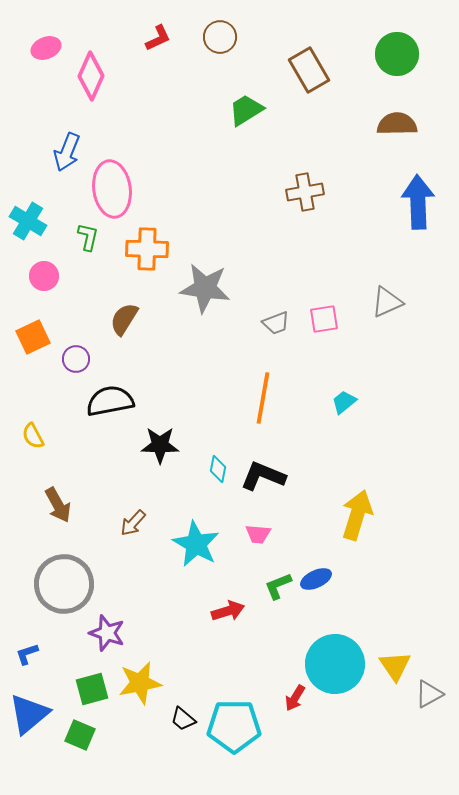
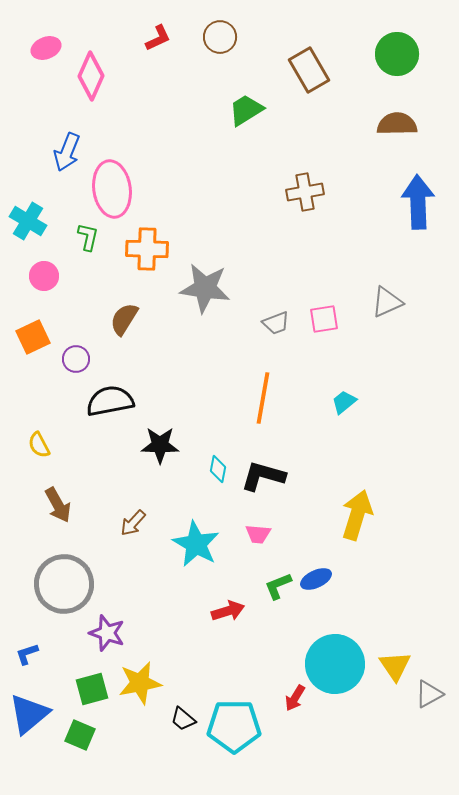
yellow semicircle at (33, 436): moved 6 px right, 9 px down
black L-shape at (263, 476): rotated 6 degrees counterclockwise
